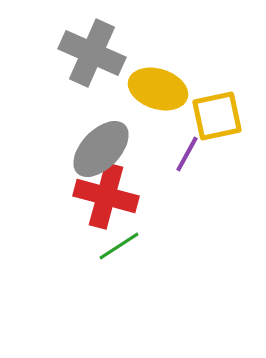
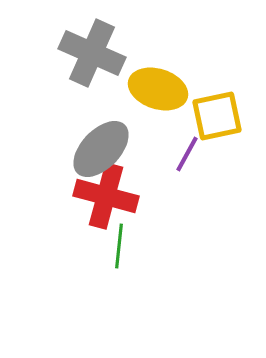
green line: rotated 51 degrees counterclockwise
